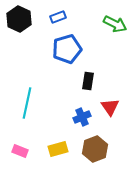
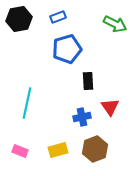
black hexagon: rotated 25 degrees clockwise
black rectangle: rotated 12 degrees counterclockwise
blue cross: rotated 12 degrees clockwise
yellow rectangle: moved 1 px down
